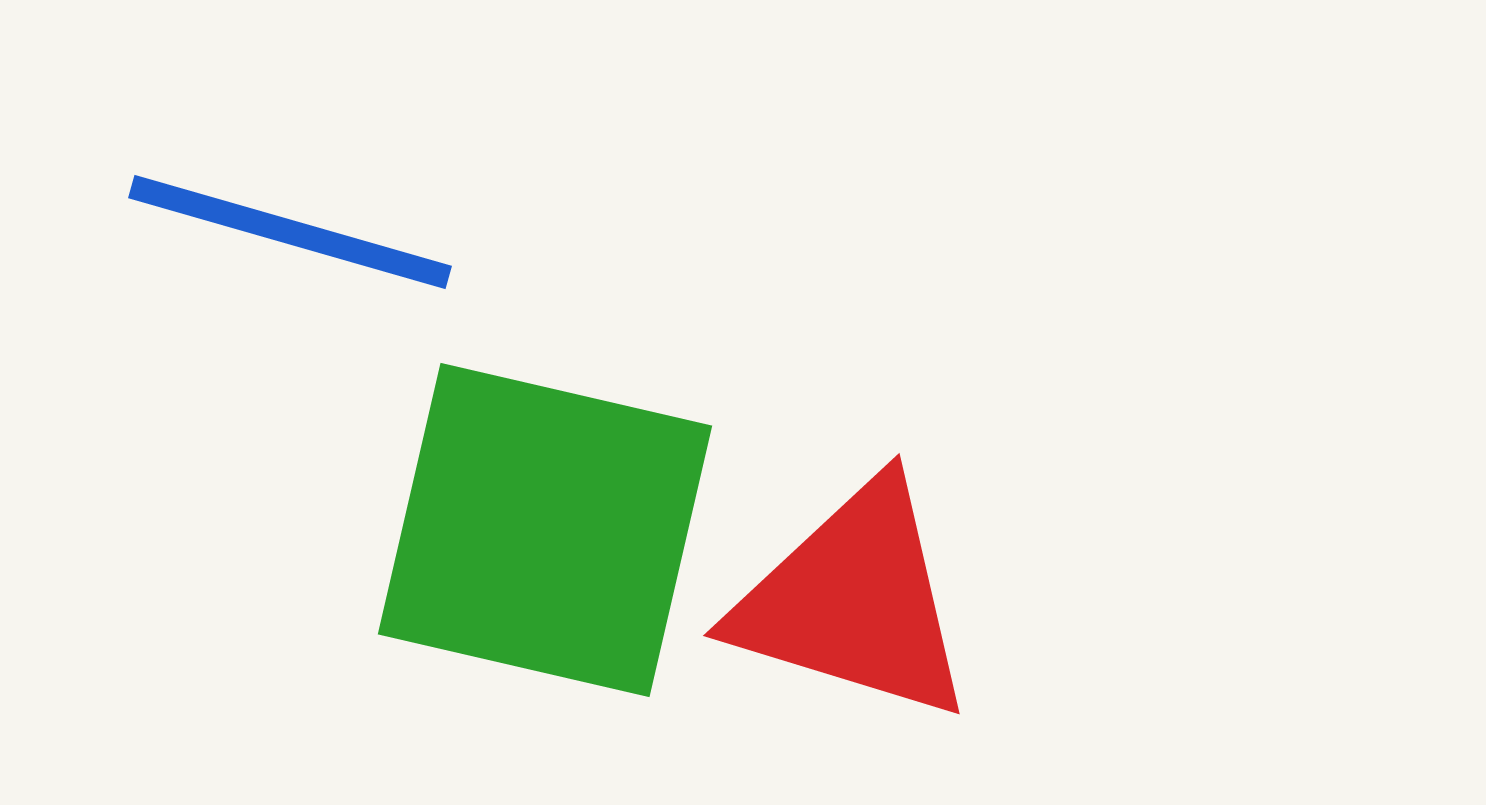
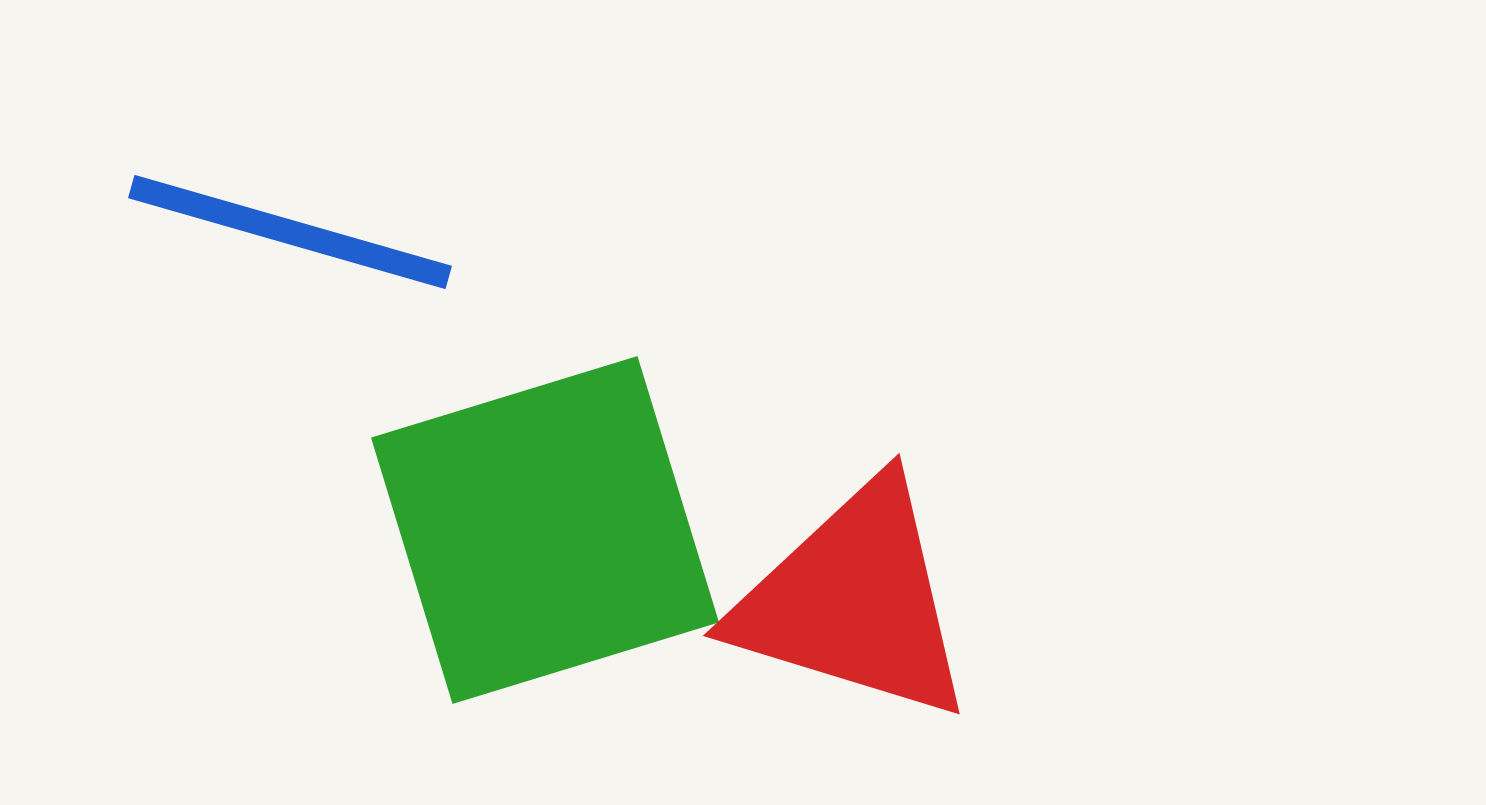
green square: rotated 30 degrees counterclockwise
